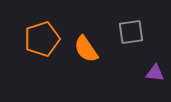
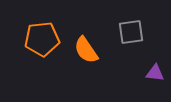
orange pentagon: rotated 12 degrees clockwise
orange semicircle: moved 1 px down
